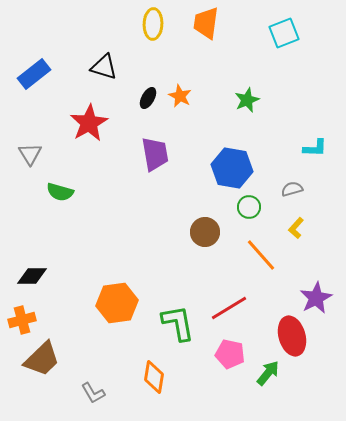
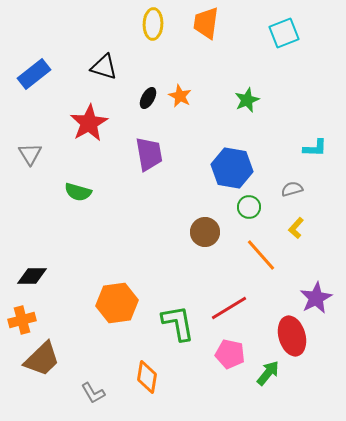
purple trapezoid: moved 6 px left
green semicircle: moved 18 px right
orange diamond: moved 7 px left
